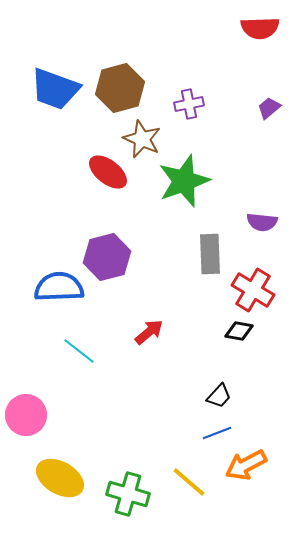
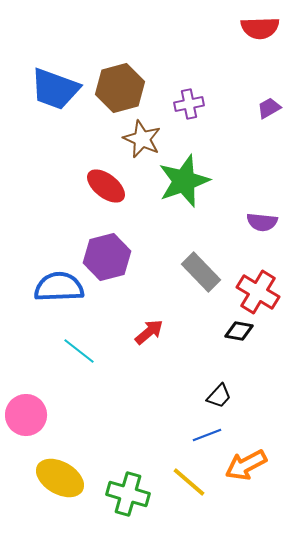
purple trapezoid: rotated 10 degrees clockwise
red ellipse: moved 2 px left, 14 px down
gray rectangle: moved 9 px left, 18 px down; rotated 42 degrees counterclockwise
red cross: moved 5 px right, 2 px down
blue line: moved 10 px left, 2 px down
